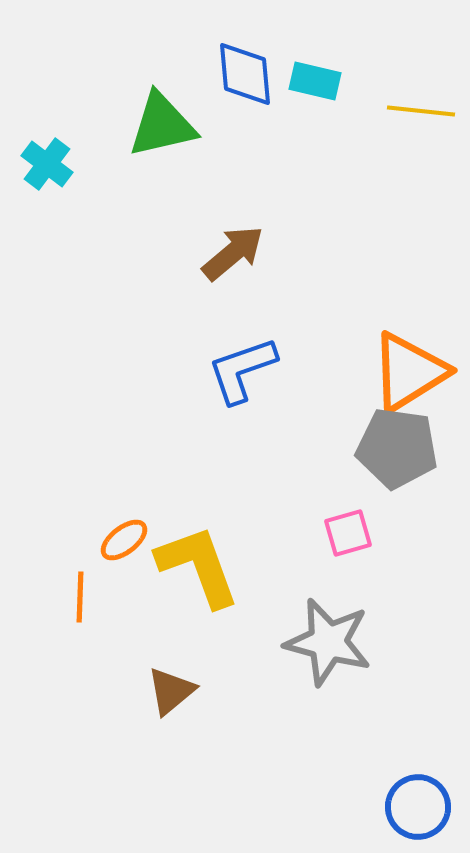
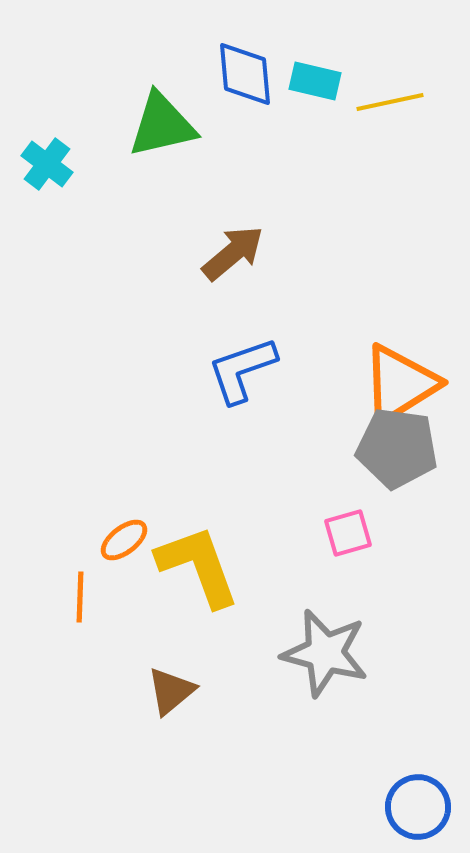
yellow line: moved 31 px left, 9 px up; rotated 18 degrees counterclockwise
orange triangle: moved 9 px left, 12 px down
gray star: moved 3 px left, 11 px down
